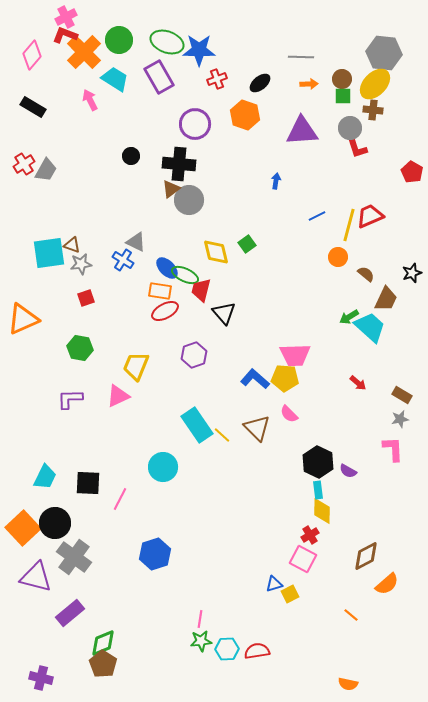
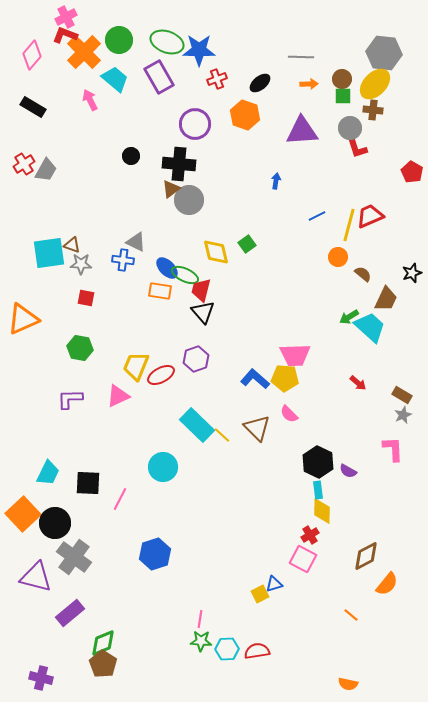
cyan trapezoid at (115, 79): rotated 8 degrees clockwise
blue cross at (123, 260): rotated 25 degrees counterclockwise
gray star at (81, 264): rotated 10 degrees clockwise
brown semicircle at (366, 274): moved 3 px left
red square at (86, 298): rotated 30 degrees clockwise
red ellipse at (165, 311): moved 4 px left, 64 px down
black triangle at (224, 313): moved 21 px left, 1 px up
purple hexagon at (194, 355): moved 2 px right, 4 px down
gray star at (400, 419): moved 3 px right, 4 px up; rotated 12 degrees counterclockwise
cyan rectangle at (197, 425): rotated 12 degrees counterclockwise
cyan trapezoid at (45, 477): moved 3 px right, 4 px up
orange square at (23, 528): moved 14 px up
orange semicircle at (387, 584): rotated 10 degrees counterclockwise
yellow square at (290, 594): moved 30 px left
green star at (201, 641): rotated 10 degrees clockwise
